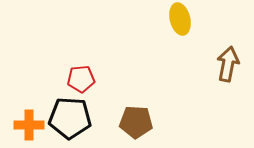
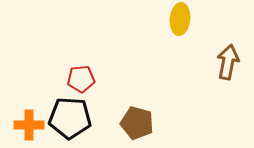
yellow ellipse: rotated 20 degrees clockwise
brown arrow: moved 2 px up
brown pentagon: moved 1 px right, 1 px down; rotated 12 degrees clockwise
